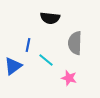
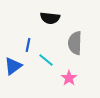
pink star: rotated 21 degrees clockwise
